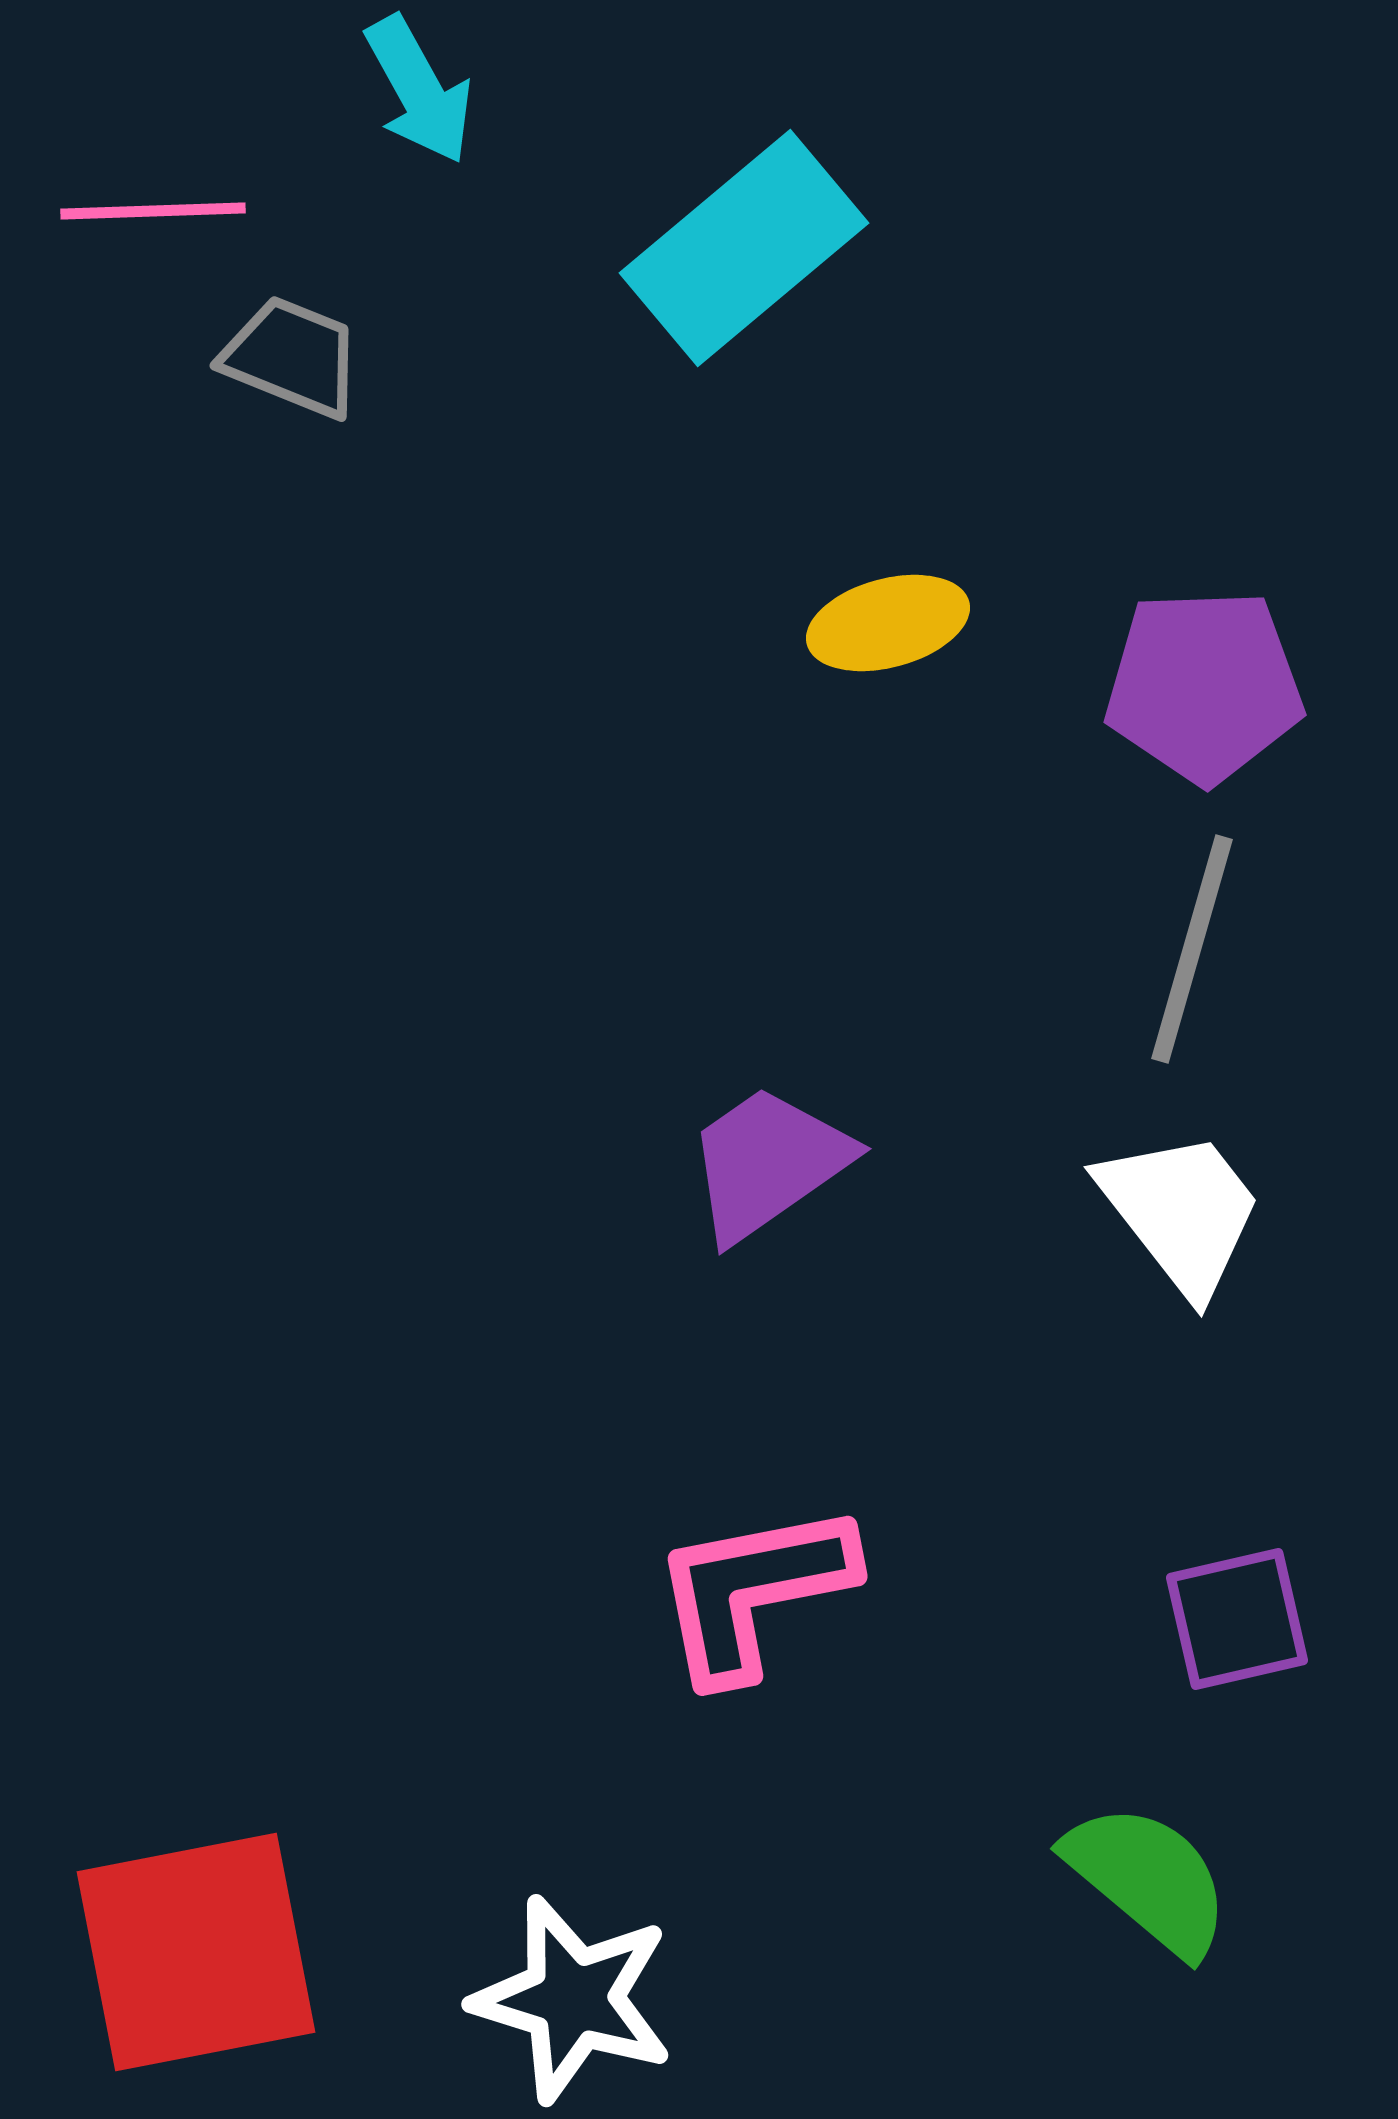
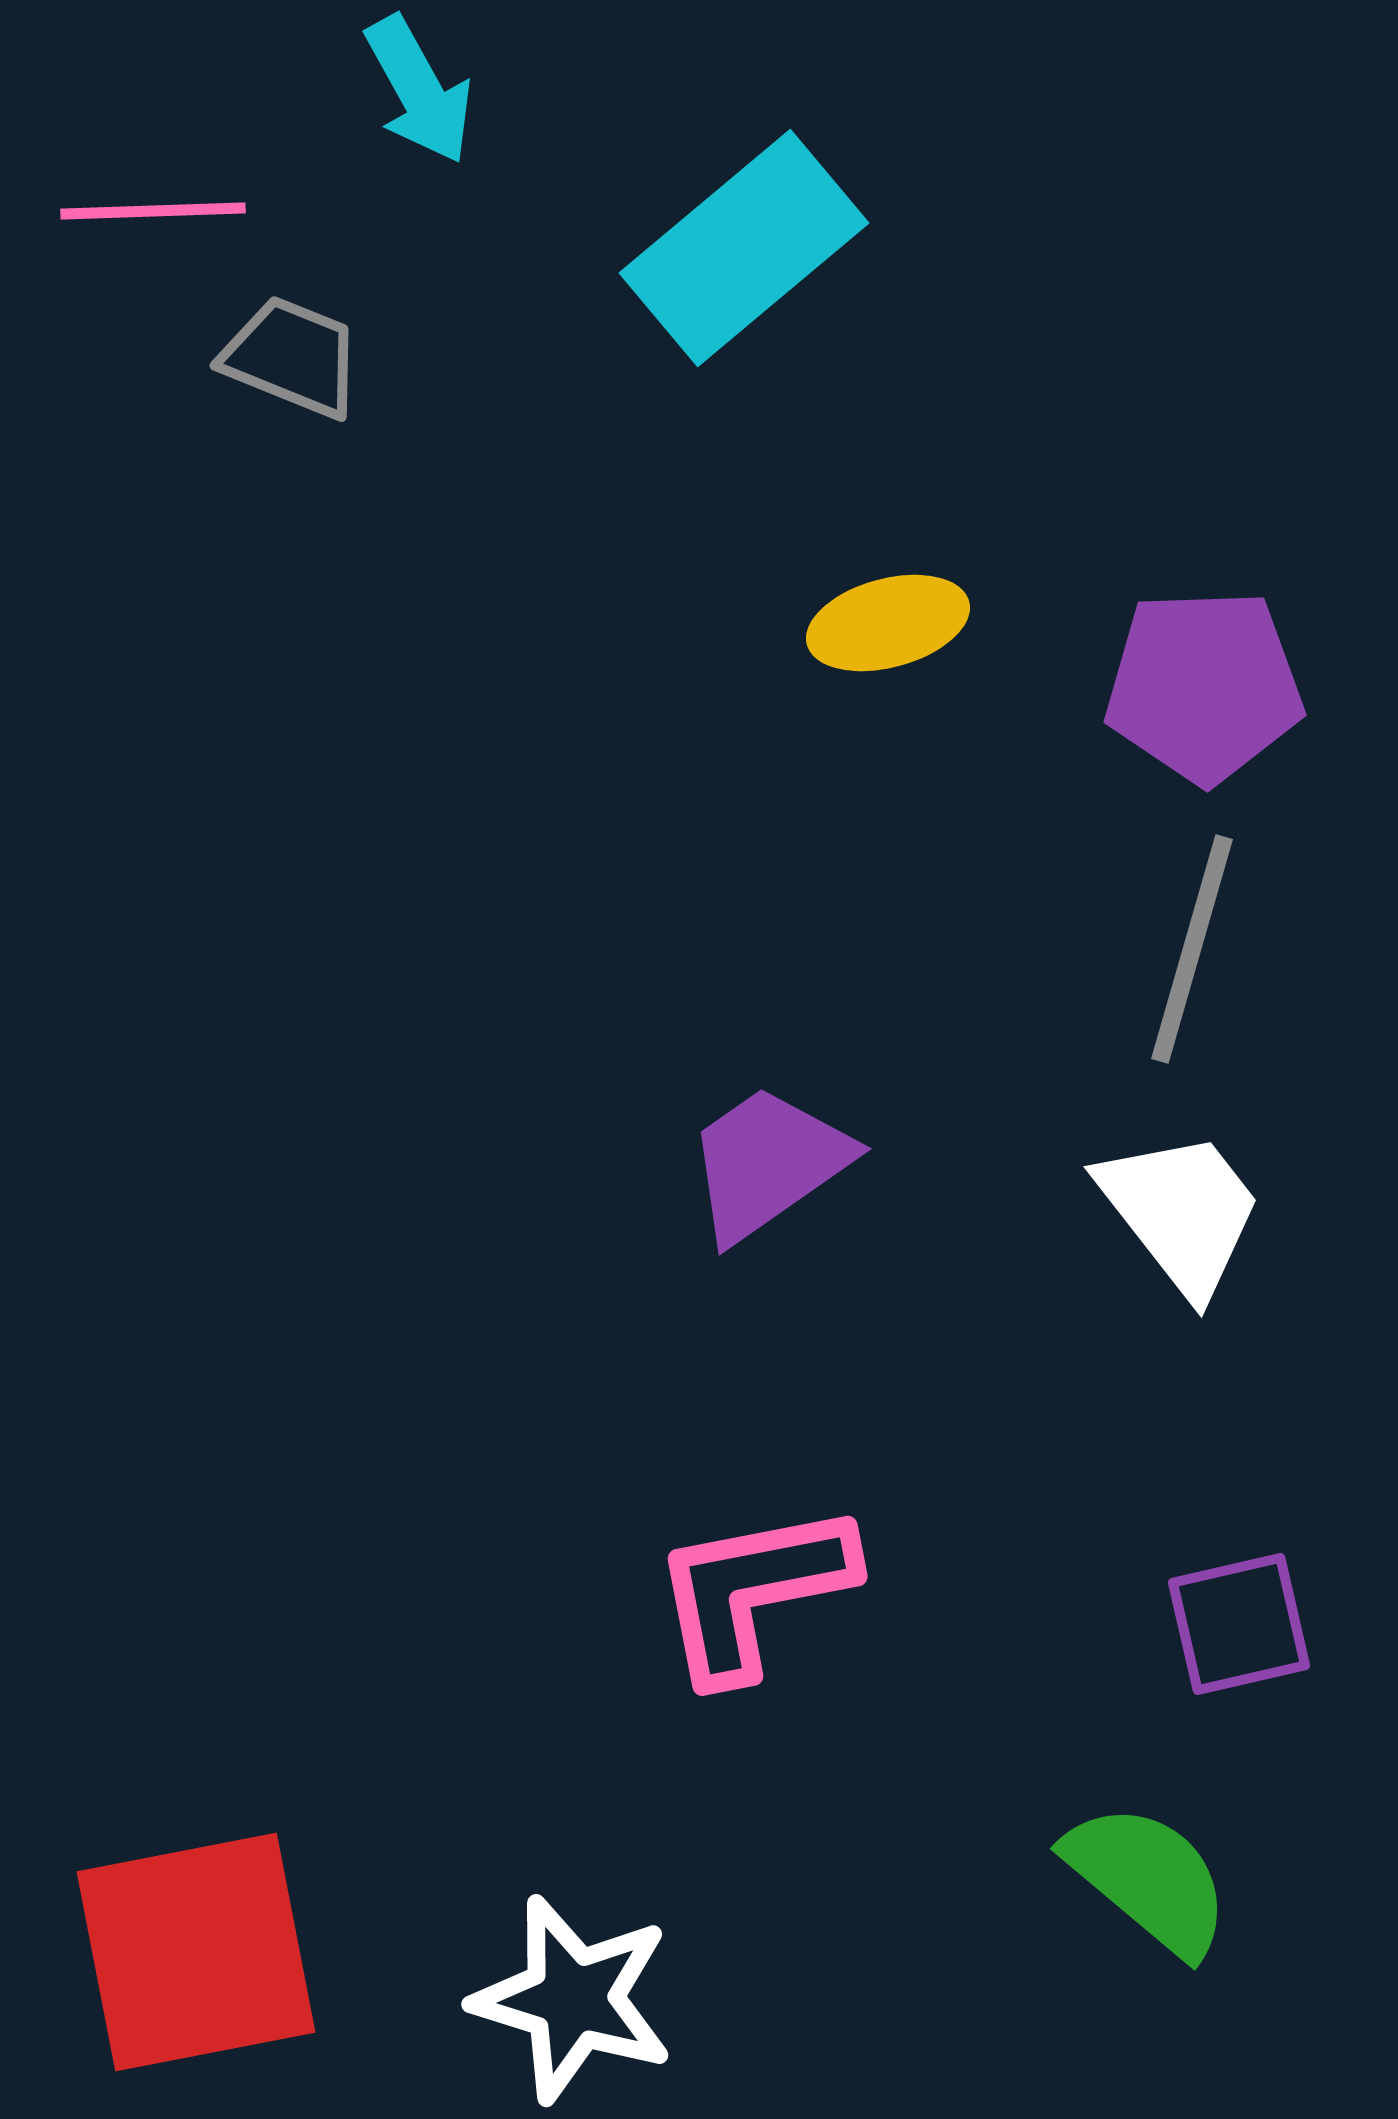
purple square: moved 2 px right, 5 px down
